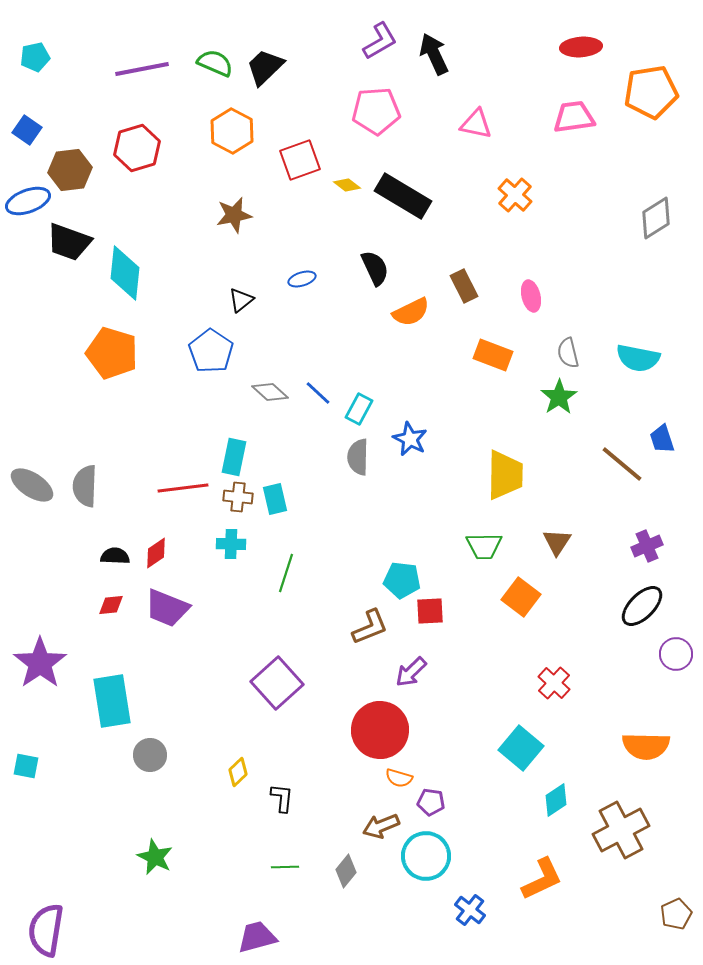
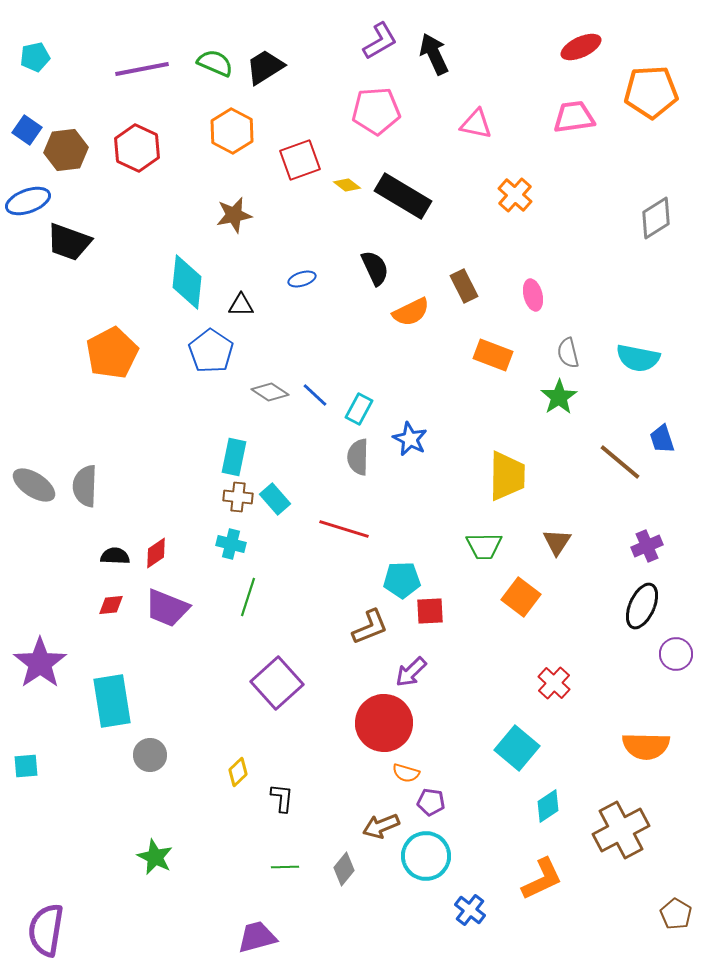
red ellipse at (581, 47): rotated 21 degrees counterclockwise
black trapezoid at (265, 67): rotated 12 degrees clockwise
orange pentagon at (651, 92): rotated 6 degrees clockwise
red hexagon at (137, 148): rotated 18 degrees counterclockwise
brown hexagon at (70, 170): moved 4 px left, 20 px up
cyan diamond at (125, 273): moved 62 px right, 9 px down
pink ellipse at (531, 296): moved 2 px right, 1 px up
black triangle at (241, 300): moved 5 px down; rotated 40 degrees clockwise
orange pentagon at (112, 353): rotated 27 degrees clockwise
gray diamond at (270, 392): rotated 9 degrees counterclockwise
blue line at (318, 393): moved 3 px left, 2 px down
brown line at (622, 464): moved 2 px left, 2 px up
yellow trapezoid at (505, 475): moved 2 px right, 1 px down
gray ellipse at (32, 485): moved 2 px right
red line at (183, 488): moved 161 px right, 41 px down; rotated 24 degrees clockwise
cyan rectangle at (275, 499): rotated 28 degrees counterclockwise
cyan cross at (231, 544): rotated 12 degrees clockwise
green line at (286, 573): moved 38 px left, 24 px down
cyan pentagon at (402, 580): rotated 9 degrees counterclockwise
black ellipse at (642, 606): rotated 21 degrees counterclockwise
red circle at (380, 730): moved 4 px right, 7 px up
cyan square at (521, 748): moved 4 px left
cyan square at (26, 766): rotated 16 degrees counterclockwise
orange semicircle at (399, 778): moved 7 px right, 5 px up
cyan diamond at (556, 800): moved 8 px left, 6 px down
gray diamond at (346, 871): moved 2 px left, 2 px up
brown pentagon at (676, 914): rotated 16 degrees counterclockwise
